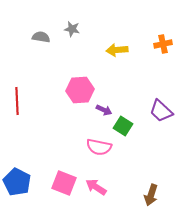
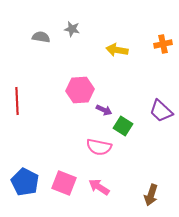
yellow arrow: rotated 15 degrees clockwise
blue pentagon: moved 8 px right
pink arrow: moved 3 px right
